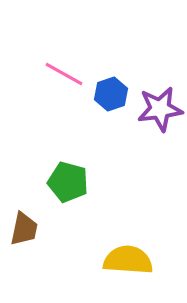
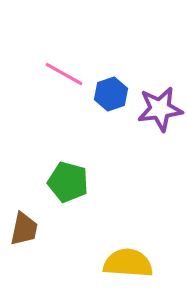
yellow semicircle: moved 3 px down
